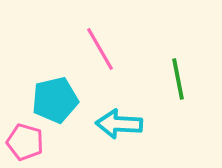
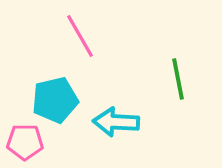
pink line: moved 20 px left, 13 px up
cyan arrow: moved 3 px left, 2 px up
pink pentagon: rotated 15 degrees counterclockwise
